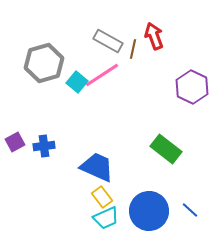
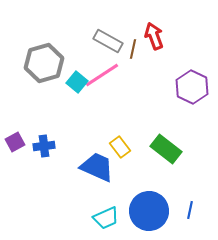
yellow rectangle: moved 18 px right, 50 px up
blue line: rotated 60 degrees clockwise
